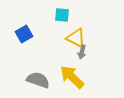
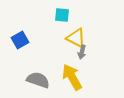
blue square: moved 4 px left, 6 px down
yellow arrow: rotated 16 degrees clockwise
